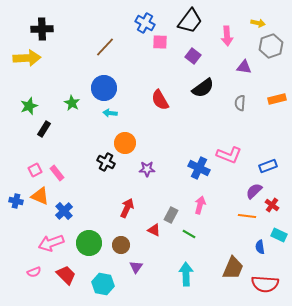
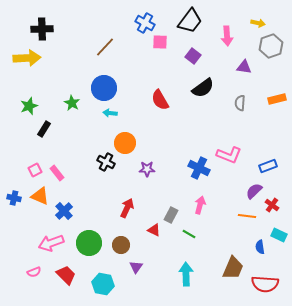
blue cross at (16, 201): moved 2 px left, 3 px up
